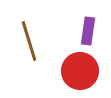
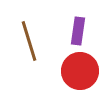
purple rectangle: moved 10 px left
